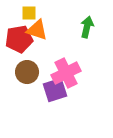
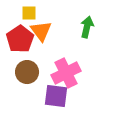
orange triangle: moved 4 px right, 1 px down; rotated 35 degrees clockwise
red pentagon: moved 1 px right; rotated 24 degrees counterclockwise
purple square: moved 1 px right, 6 px down; rotated 25 degrees clockwise
